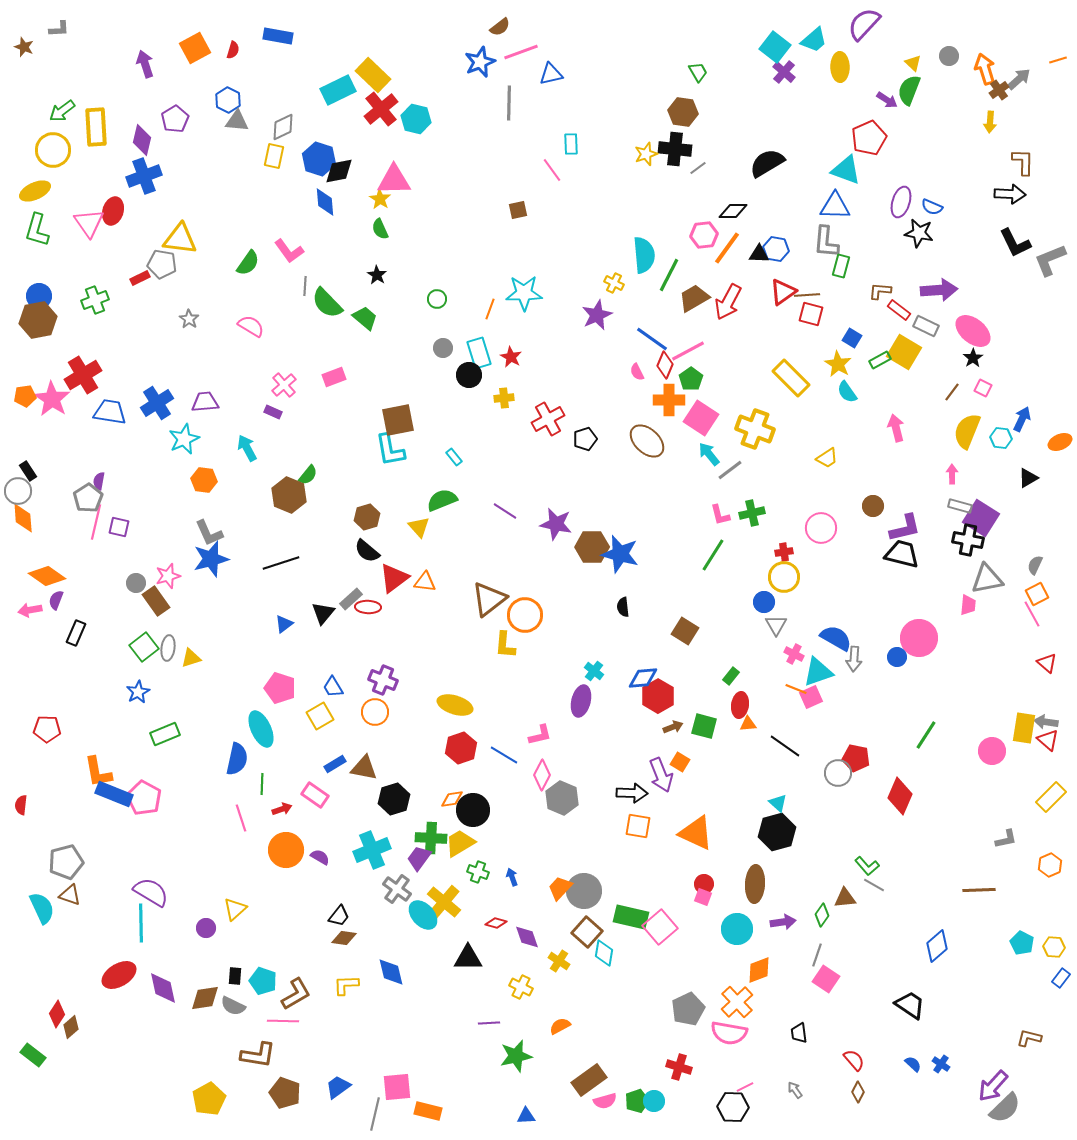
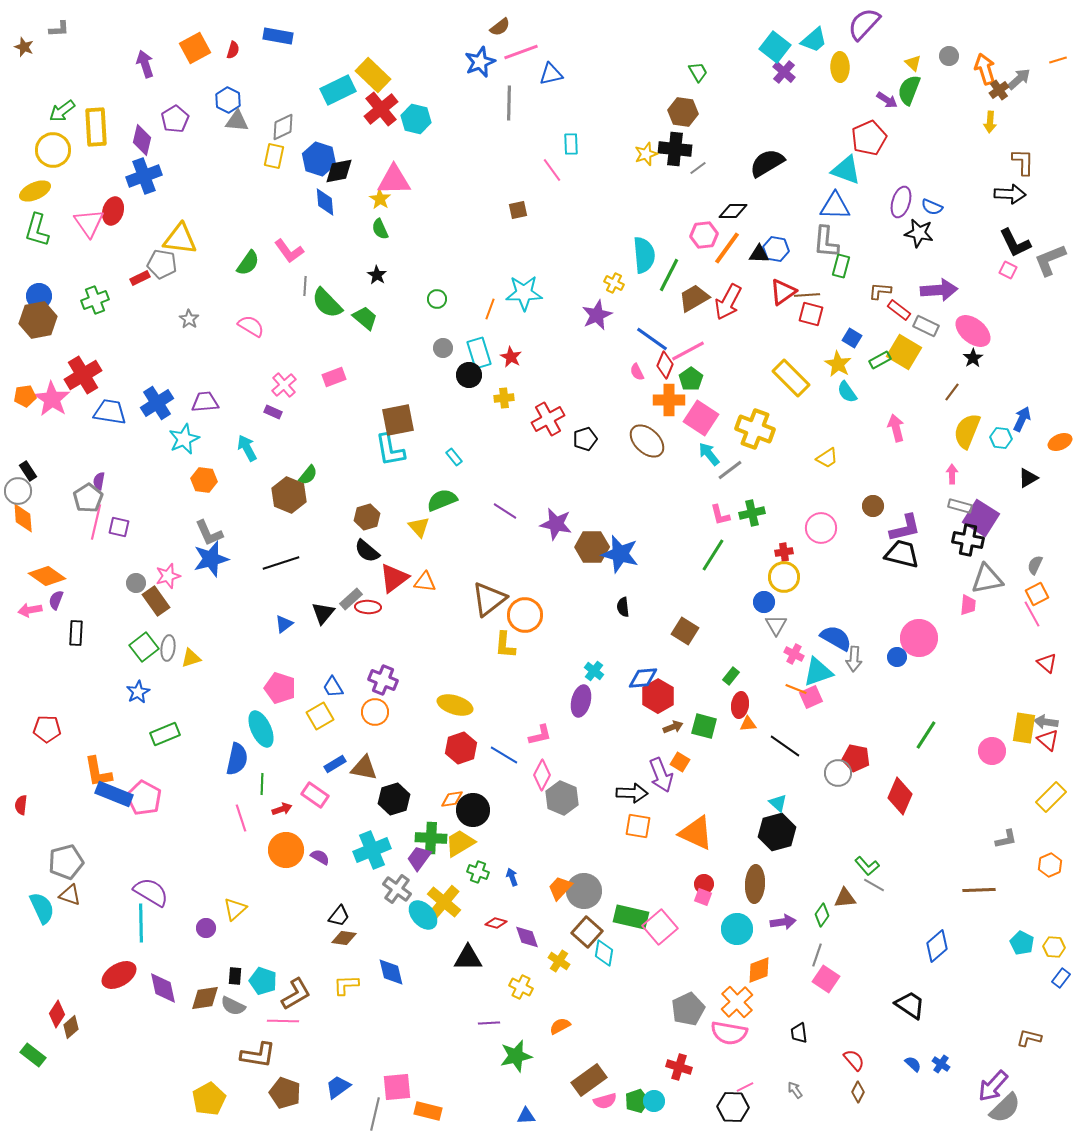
pink square at (983, 388): moved 25 px right, 118 px up
black rectangle at (76, 633): rotated 20 degrees counterclockwise
